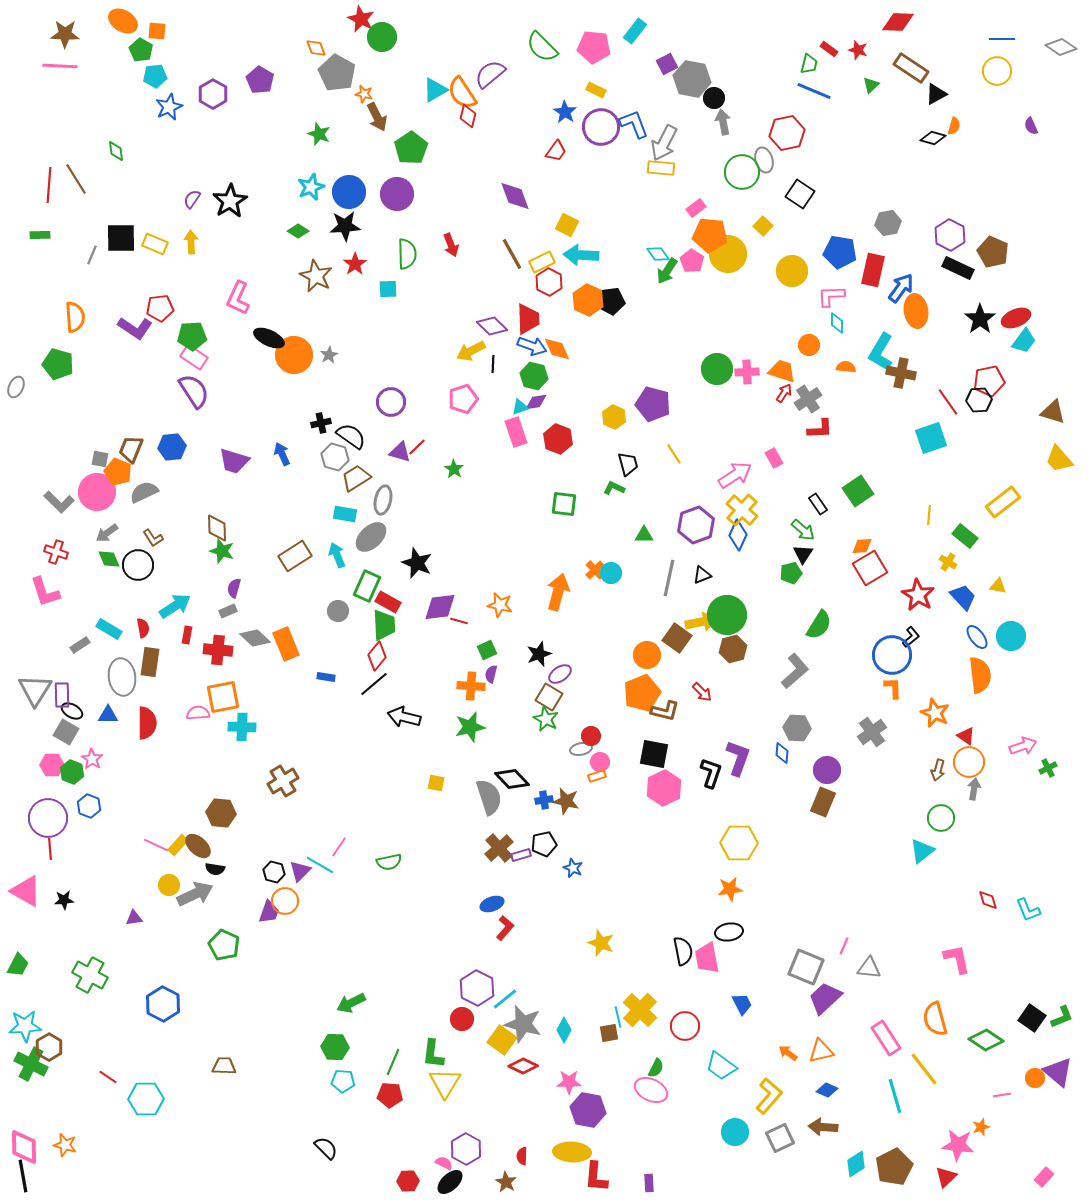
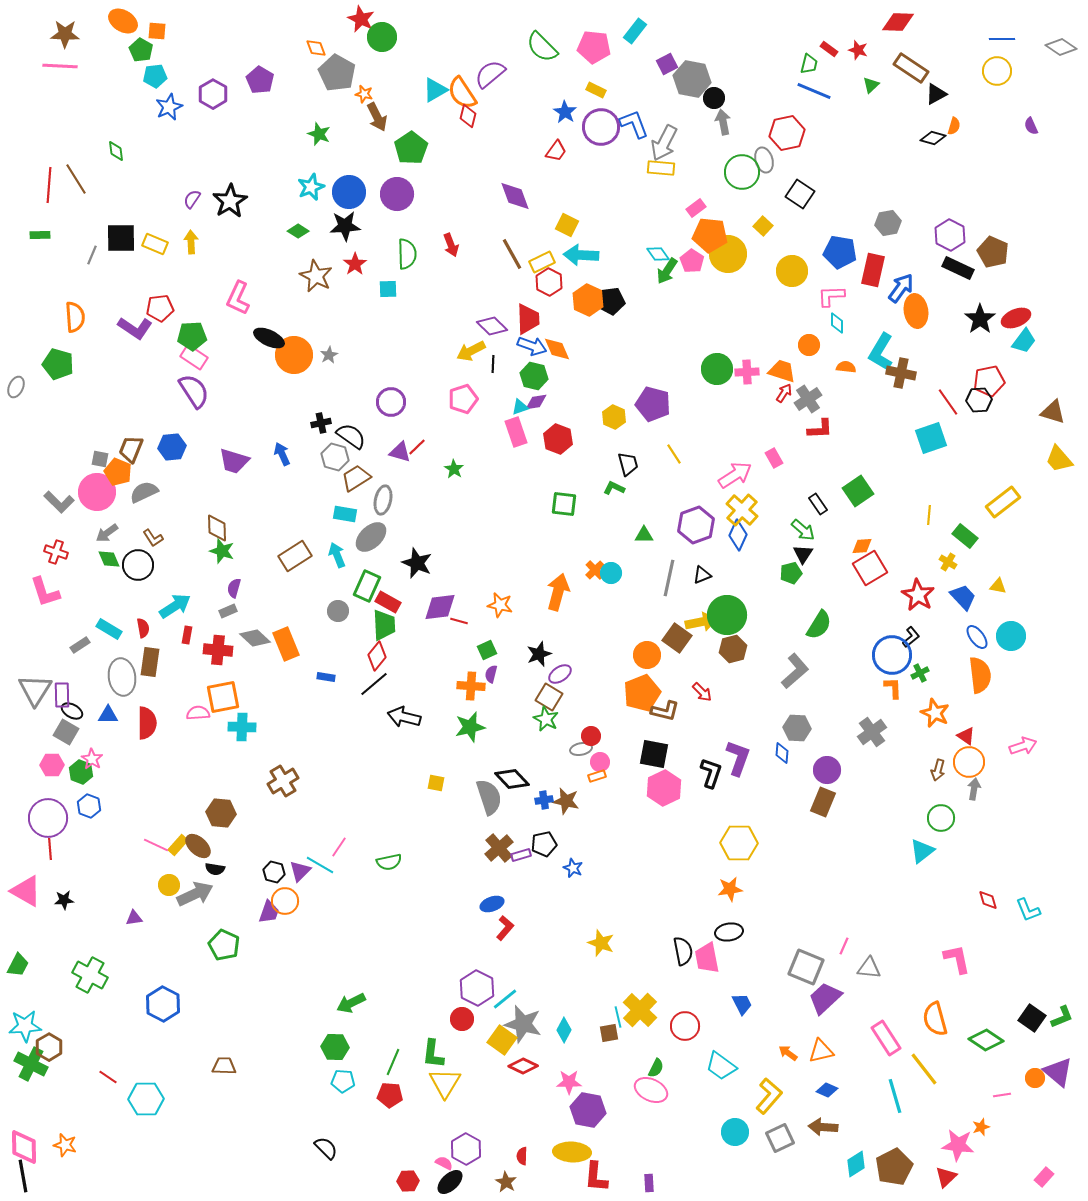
green cross at (1048, 768): moved 128 px left, 95 px up
green hexagon at (72, 772): moved 9 px right
